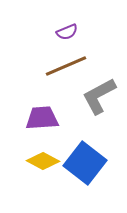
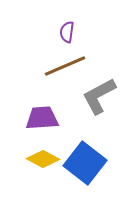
purple semicircle: rotated 120 degrees clockwise
brown line: moved 1 px left
yellow diamond: moved 2 px up
